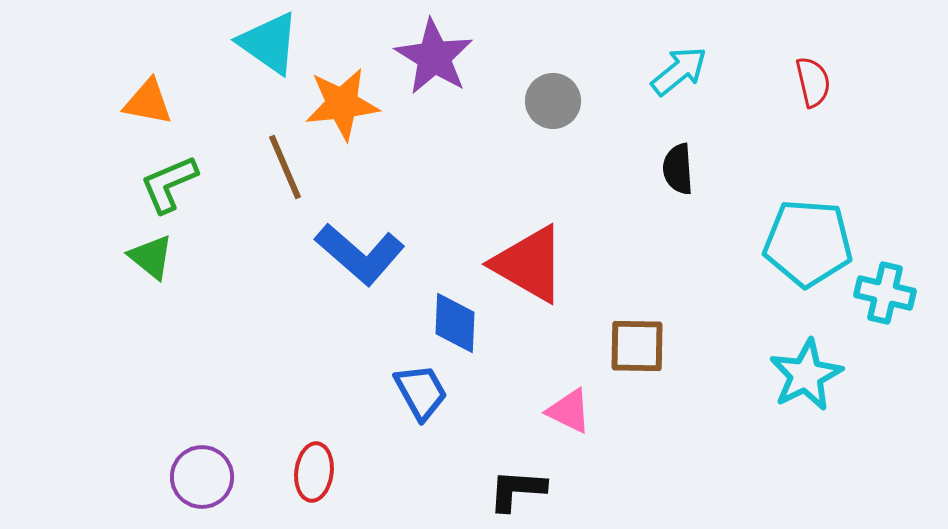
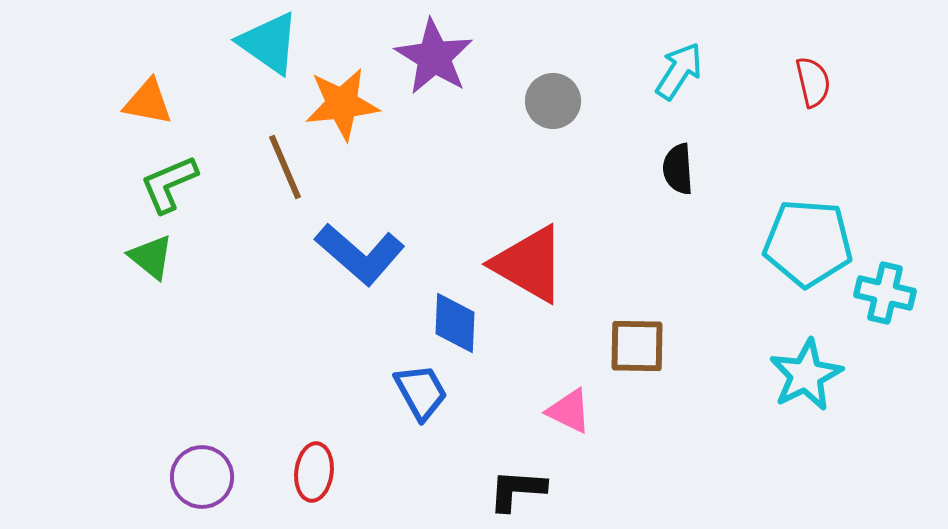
cyan arrow: rotated 18 degrees counterclockwise
